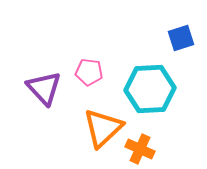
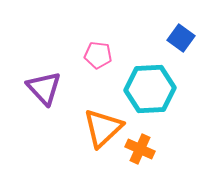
blue square: rotated 36 degrees counterclockwise
pink pentagon: moved 9 px right, 17 px up
